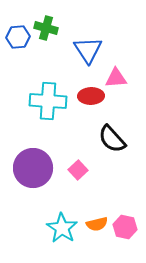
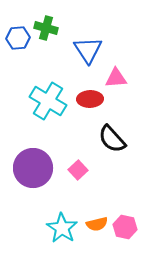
blue hexagon: moved 1 px down
red ellipse: moved 1 px left, 3 px down
cyan cross: rotated 27 degrees clockwise
